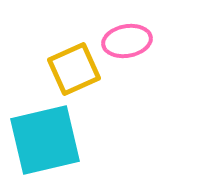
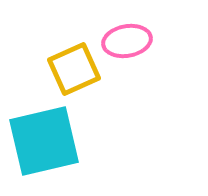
cyan square: moved 1 px left, 1 px down
